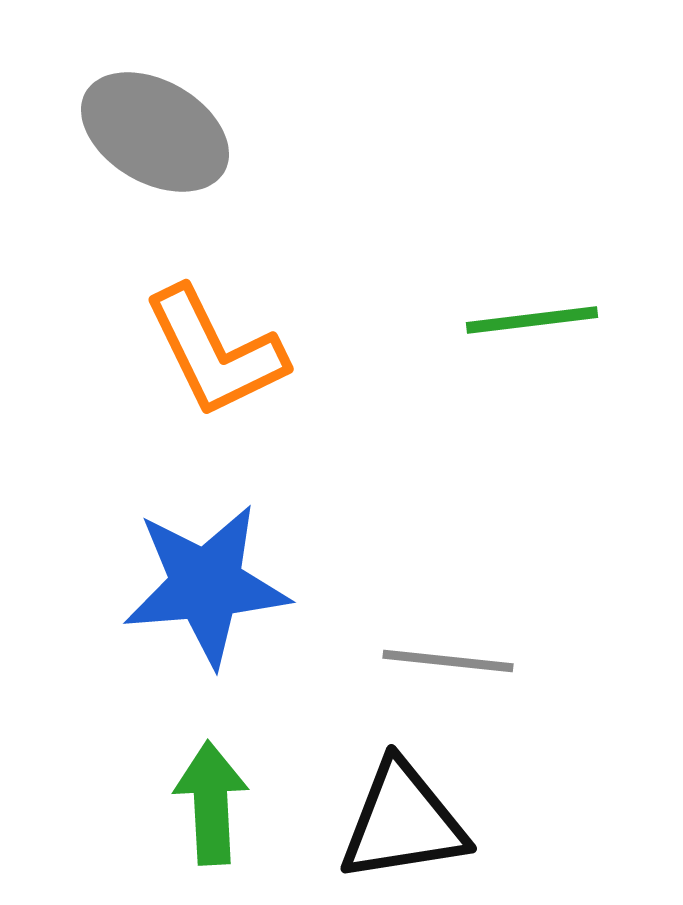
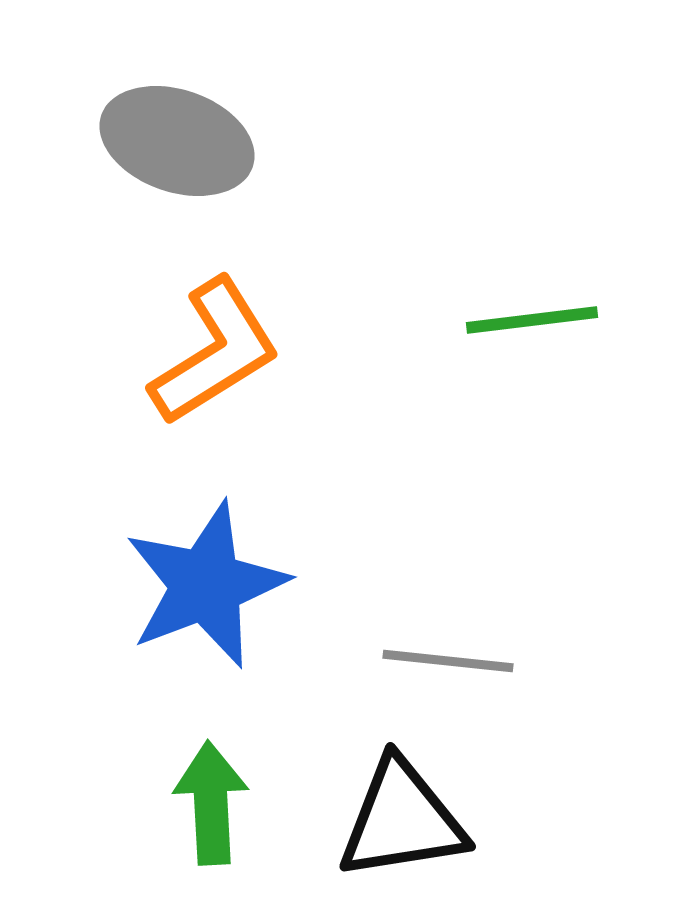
gray ellipse: moved 22 px right, 9 px down; rotated 11 degrees counterclockwise
orange L-shape: rotated 96 degrees counterclockwise
blue star: rotated 16 degrees counterclockwise
black triangle: moved 1 px left, 2 px up
